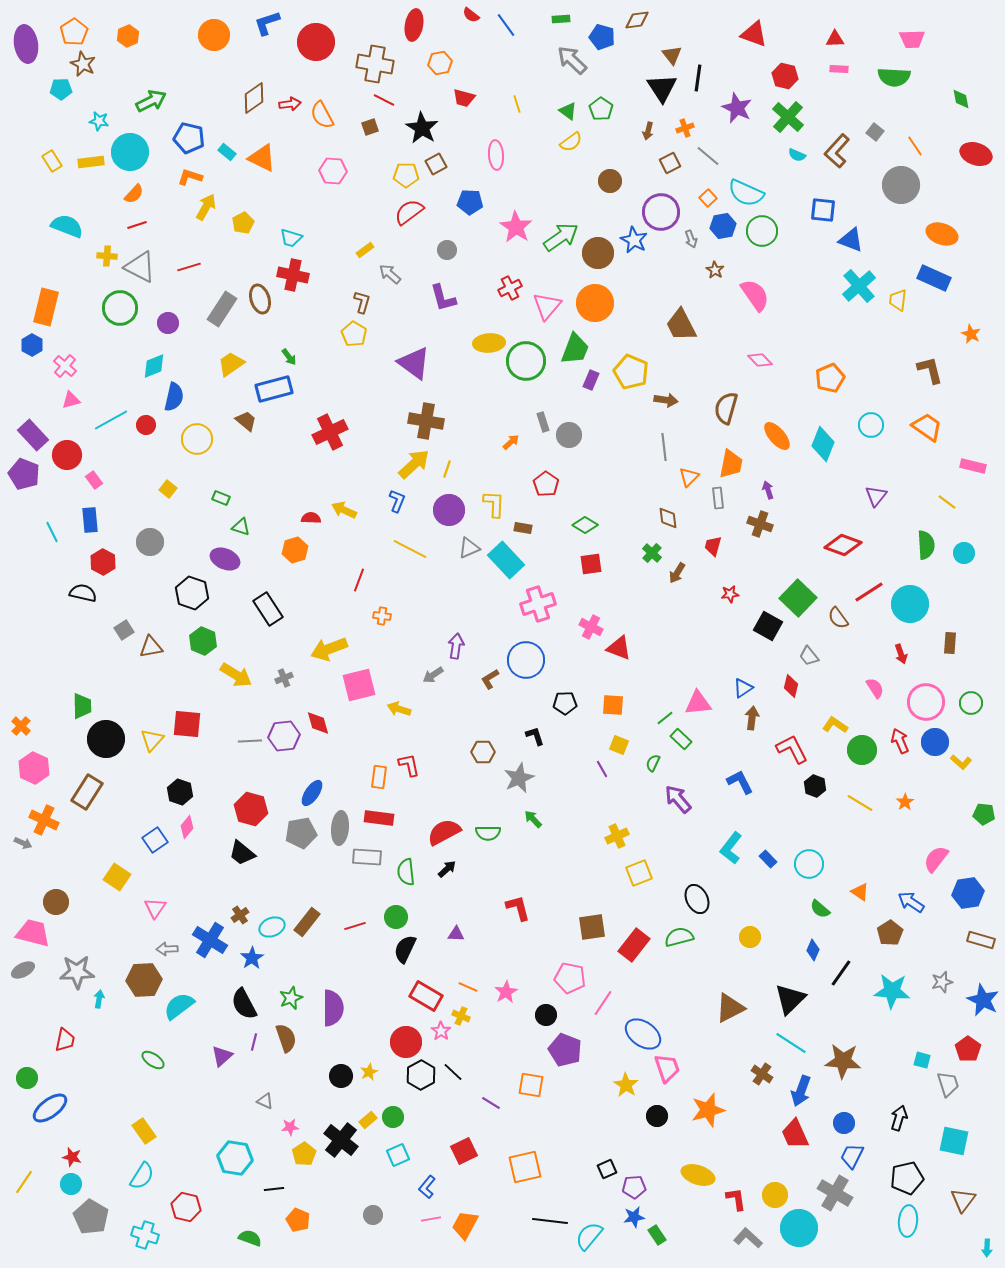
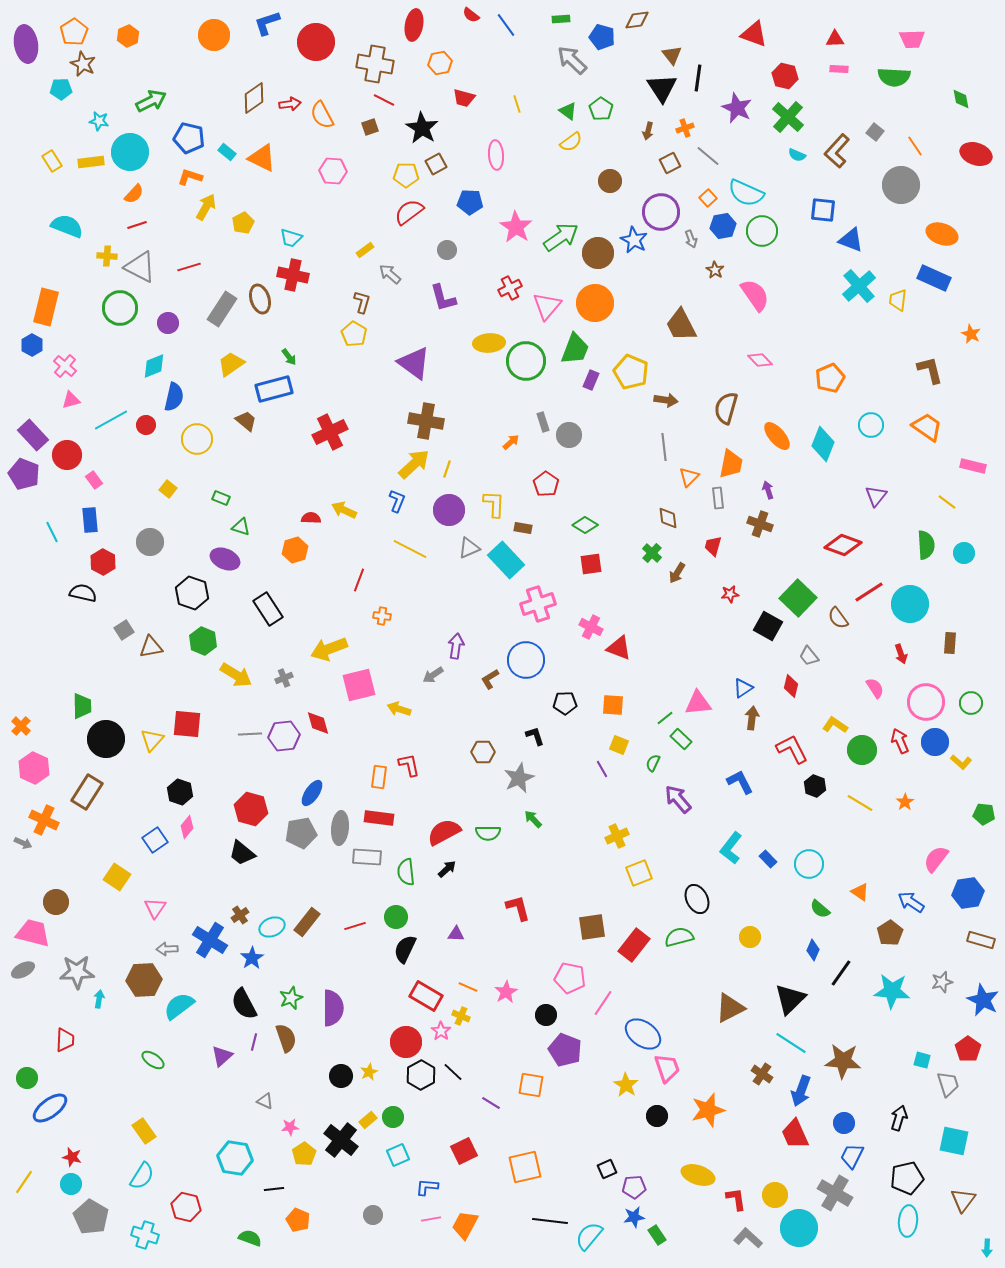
gray line at (250, 741): moved 7 px up
red trapezoid at (65, 1040): rotated 10 degrees counterclockwise
blue L-shape at (427, 1187): rotated 55 degrees clockwise
